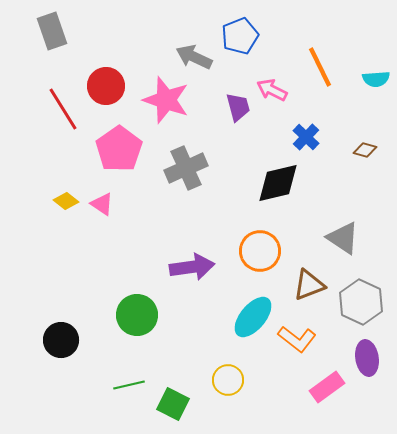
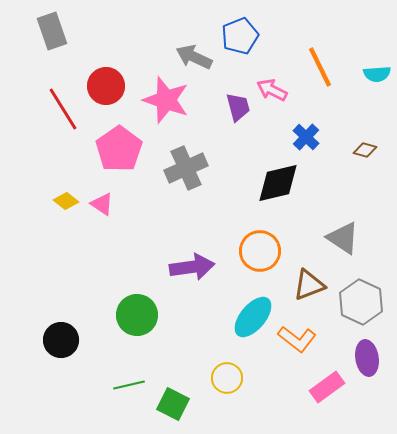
cyan semicircle: moved 1 px right, 5 px up
yellow circle: moved 1 px left, 2 px up
